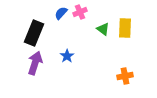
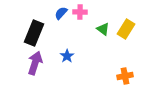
pink cross: rotated 24 degrees clockwise
yellow rectangle: moved 1 px right, 1 px down; rotated 30 degrees clockwise
